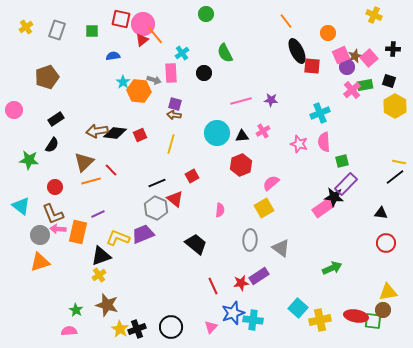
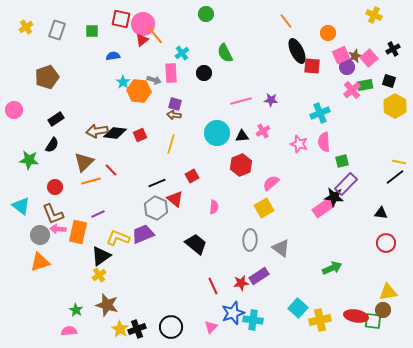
black cross at (393, 49): rotated 32 degrees counterclockwise
pink semicircle at (220, 210): moved 6 px left, 3 px up
black triangle at (101, 256): rotated 15 degrees counterclockwise
